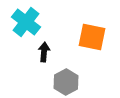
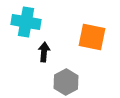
cyan cross: rotated 28 degrees counterclockwise
